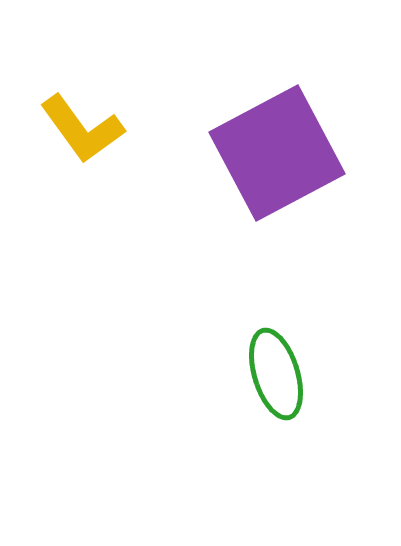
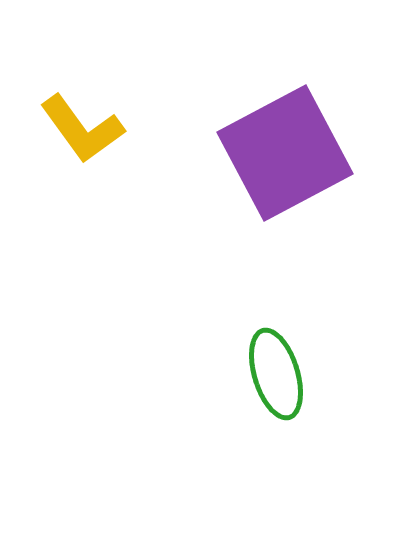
purple square: moved 8 px right
